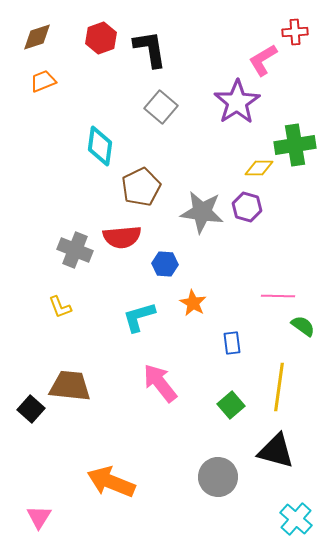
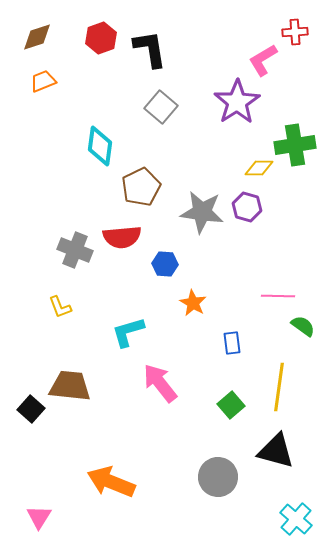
cyan L-shape: moved 11 px left, 15 px down
